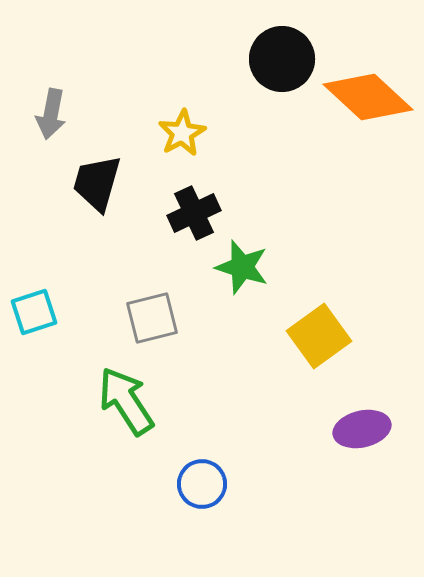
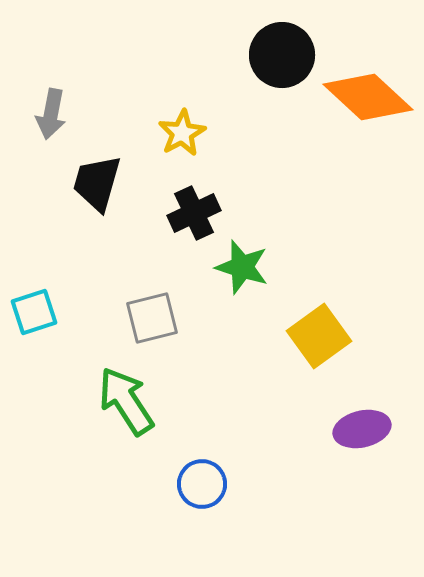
black circle: moved 4 px up
